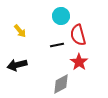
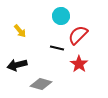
red semicircle: rotated 60 degrees clockwise
black line: moved 3 px down; rotated 24 degrees clockwise
red star: moved 2 px down
gray diamond: moved 20 px left; rotated 45 degrees clockwise
